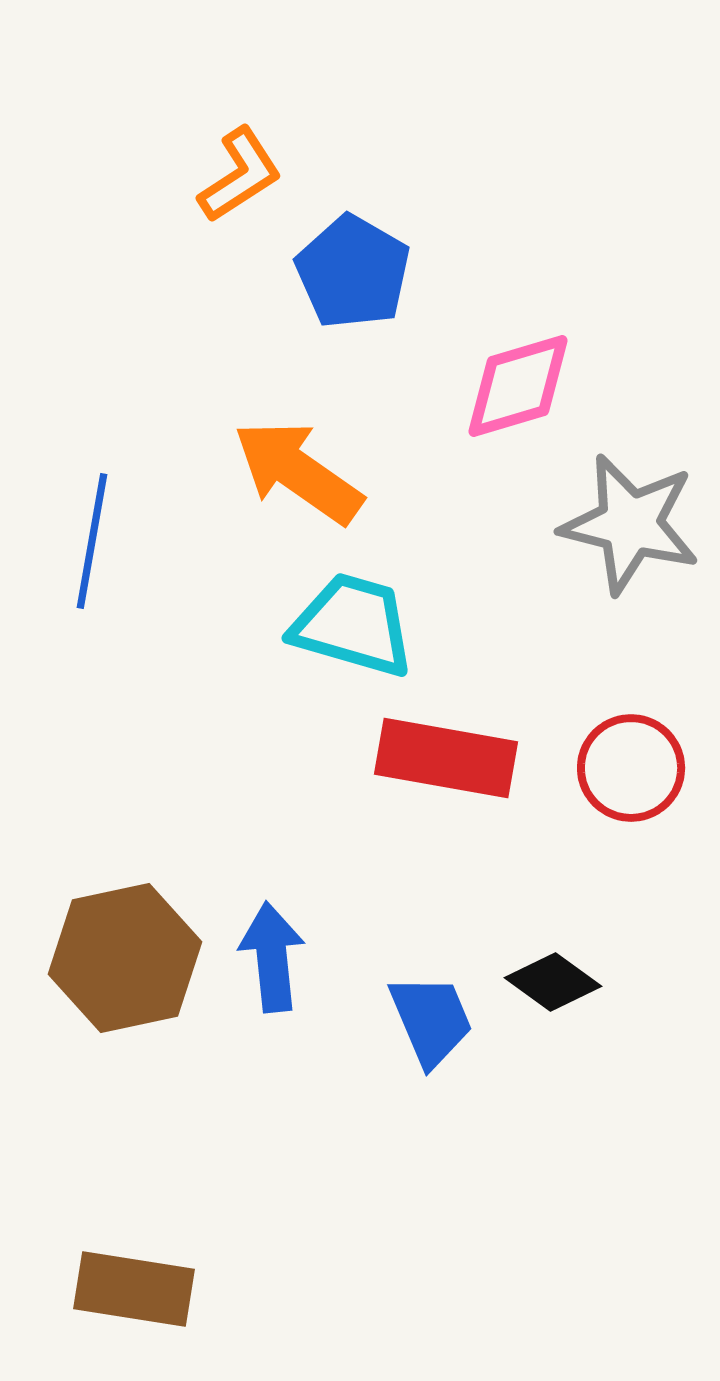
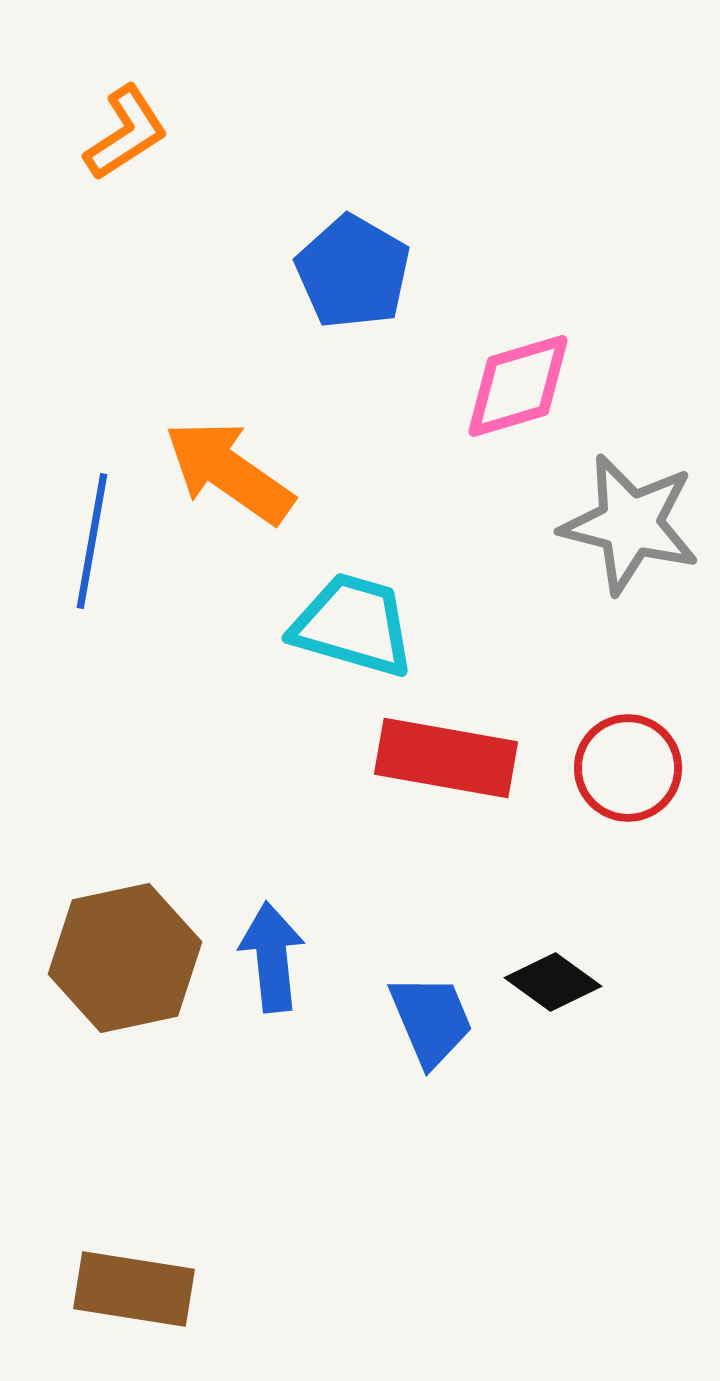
orange L-shape: moved 114 px left, 42 px up
orange arrow: moved 69 px left
red circle: moved 3 px left
